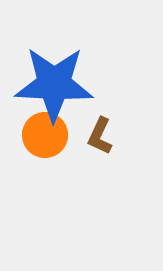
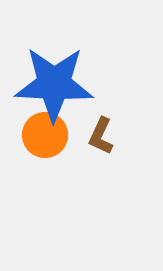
brown L-shape: moved 1 px right
